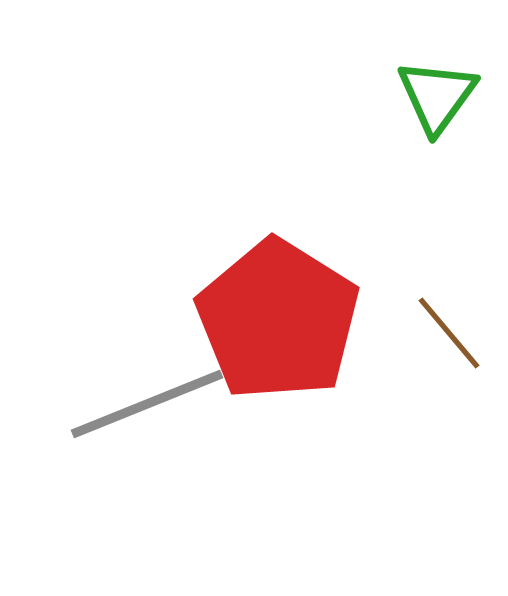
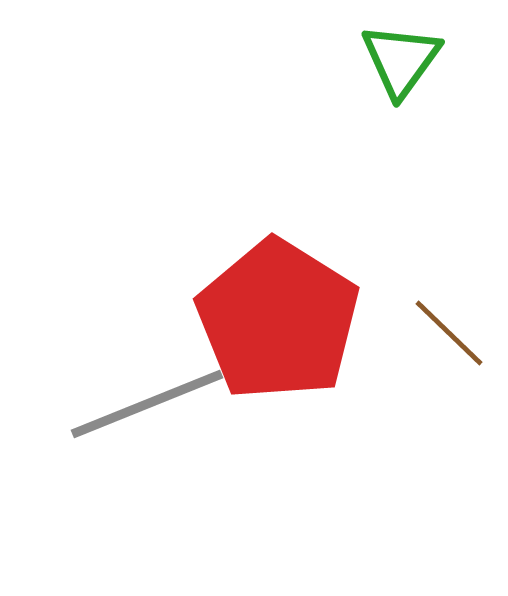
green triangle: moved 36 px left, 36 px up
brown line: rotated 6 degrees counterclockwise
